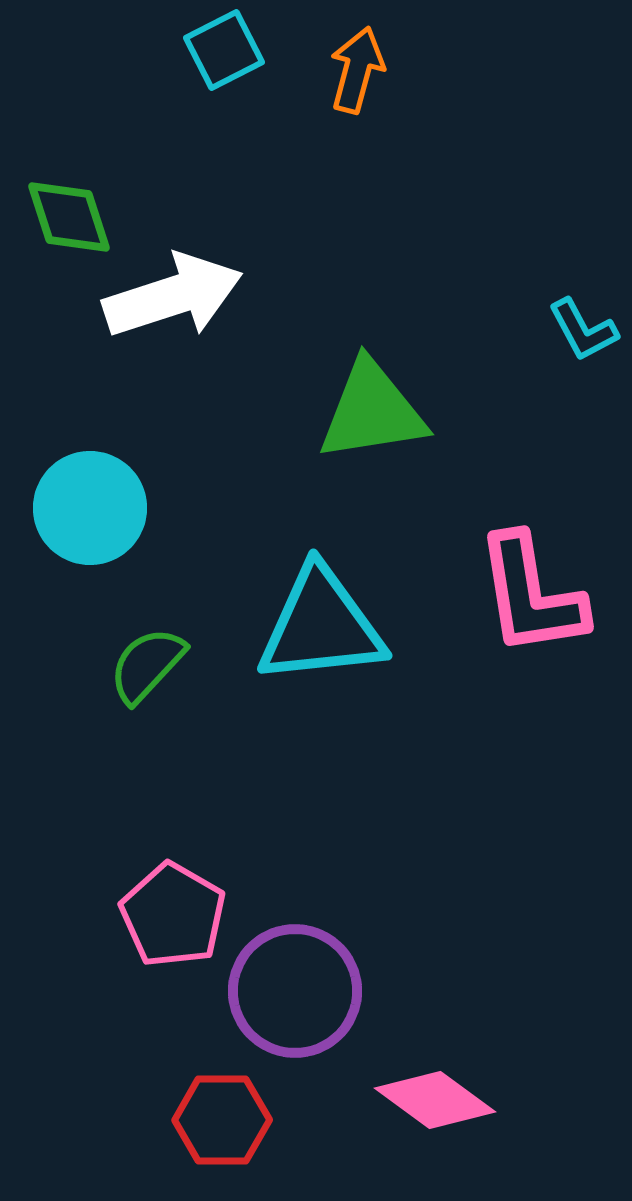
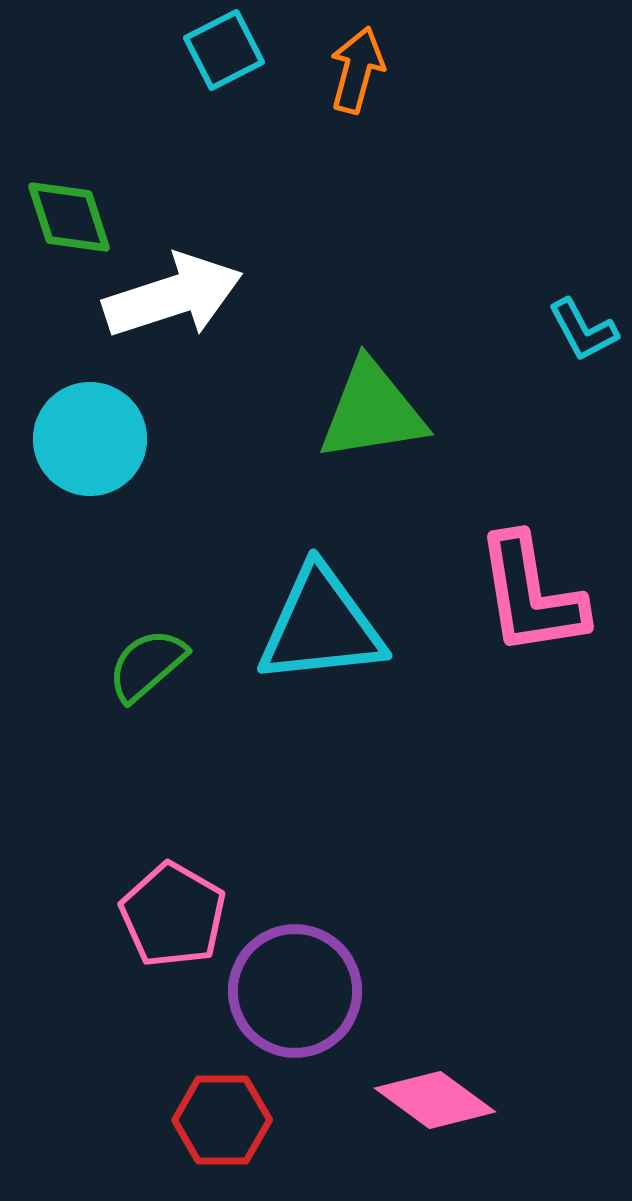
cyan circle: moved 69 px up
green semicircle: rotated 6 degrees clockwise
